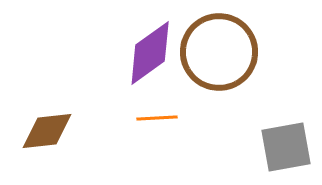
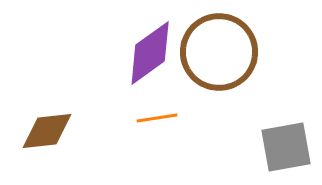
orange line: rotated 6 degrees counterclockwise
